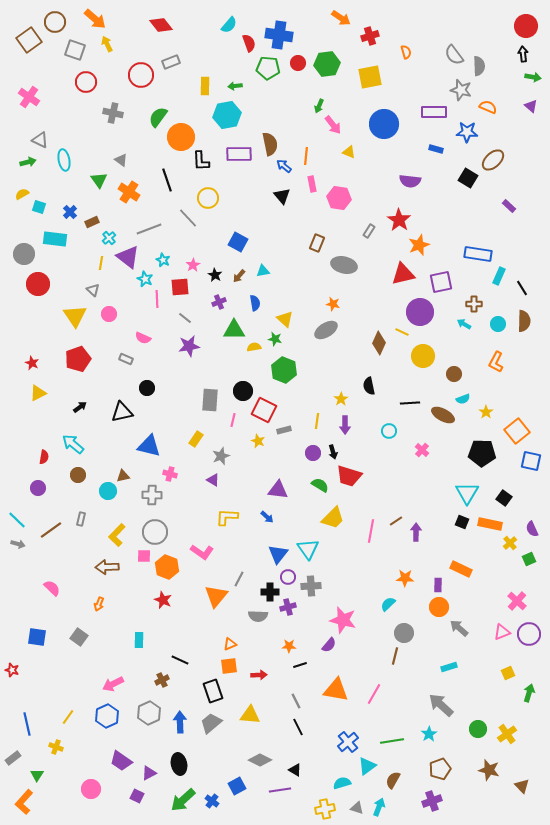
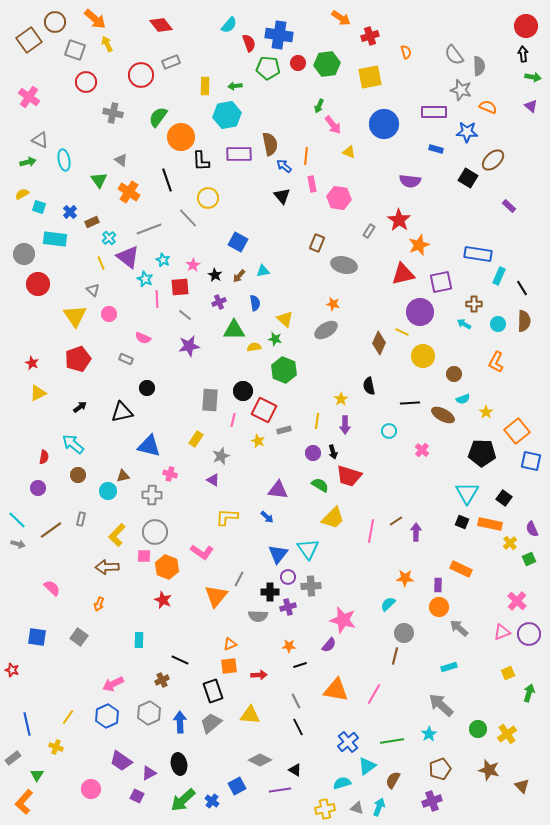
yellow line at (101, 263): rotated 32 degrees counterclockwise
gray line at (185, 318): moved 3 px up
